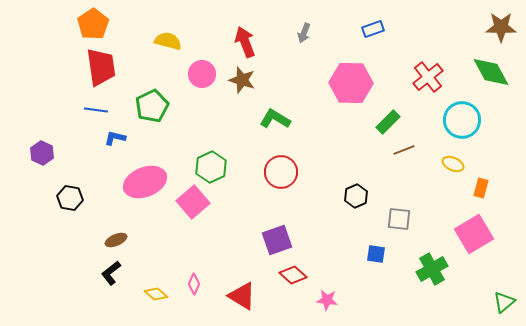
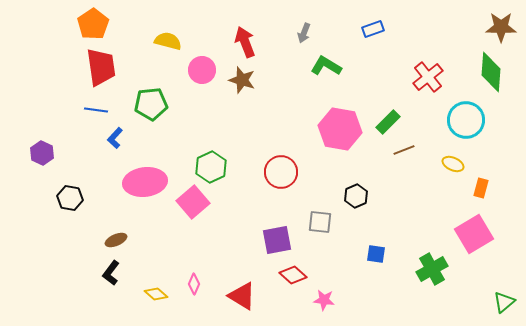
green diamond at (491, 72): rotated 33 degrees clockwise
pink circle at (202, 74): moved 4 px up
pink hexagon at (351, 83): moved 11 px left, 46 px down; rotated 9 degrees clockwise
green pentagon at (152, 106): moved 1 px left, 2 px up; rotated 20 degrees clockwise
green L-shape at (275, 119): moved 51 px right, 53 px up
cyan circle at (462, 120): moved 4 px right
blue L-shape at (115, 138): rotated 60 degrees counterclockwise
pink ellipse at (145, 182): rotated 15 degrees clockwise
gray square at (399, 219): moved 79 px left, 3 px down
purple square at (277, 240): rotated 8 degrees clockwise
black L-shape at (111, 273): rotated 15 degrees counterclockwise
pink star at (327, 300): moved 3 px left
